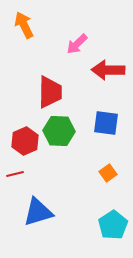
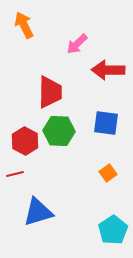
red hexagon: rotated 8 degrees counterclockwise
cyan pentagon: moved 5 px down
